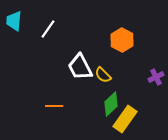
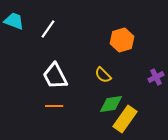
cyan trapezoid: rotated 105 degrees clockwise
orange hexagon: rotated 15 degrees clockwise
white trapezoid: moved 25 px left, 9 px down
green diamond: rotated 35 degrees clockwise
